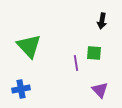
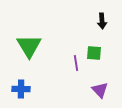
black arrow: rotated 14 degrees counterclockwise
green triangle: rotated 12 degrees clockwise
blue cross: rotated 12 degrees clockwise
